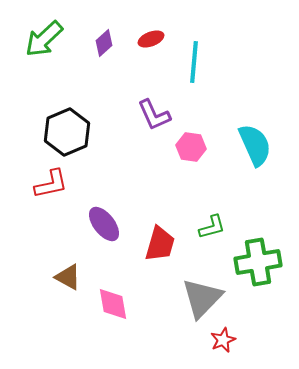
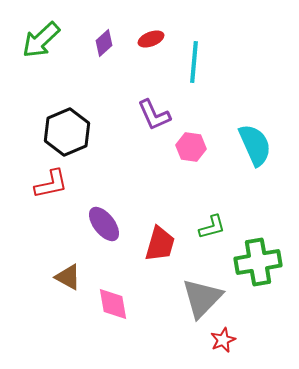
green arrow: moved 3 px left, 1 px down
